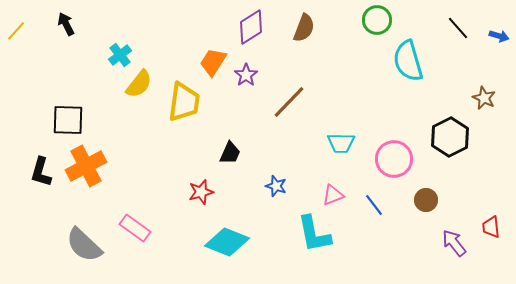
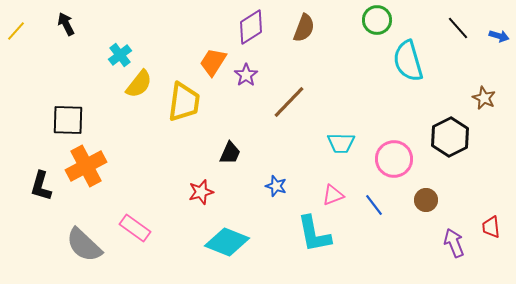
black L-shape: moved 14 px down
purple arrow: rotated 16 degrees clockwise
